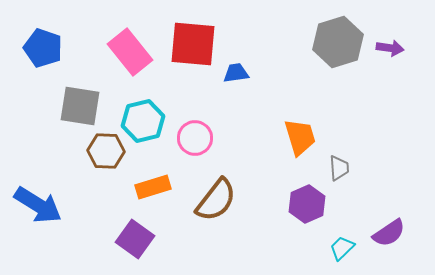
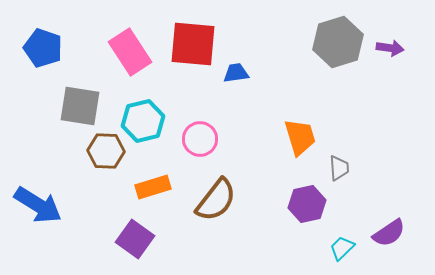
pink rectangle: rotated 6 degrees clockwise
pink circle: moved 5 px right, 1 px down
purple hexagon: rotated 12 degrees clockwise
